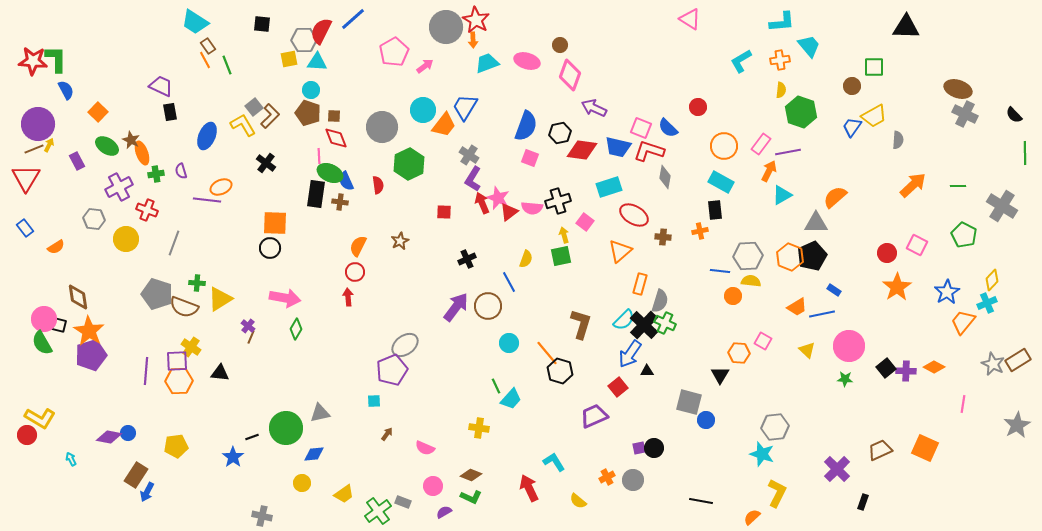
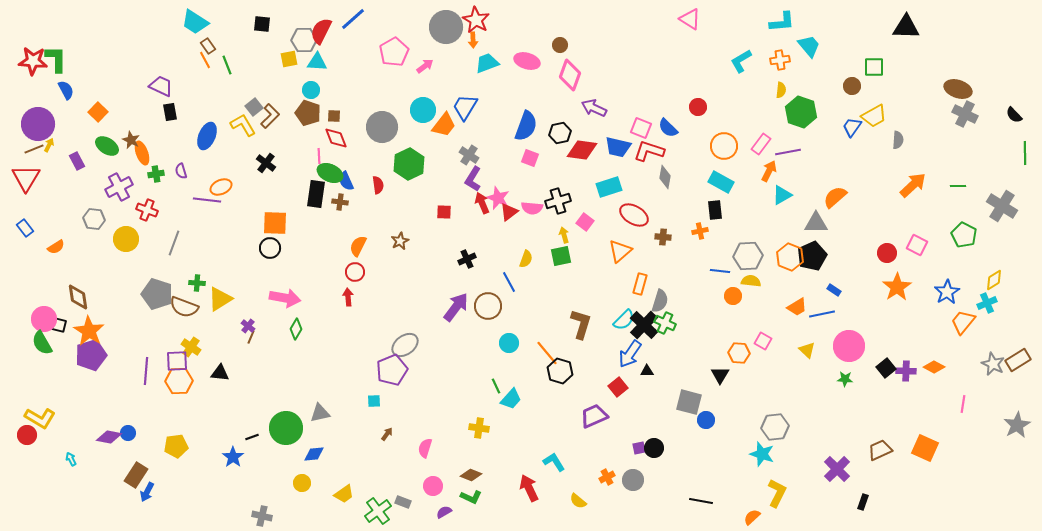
yellow diamond at (992, 280): moved 2 px right; rotated 15 degrees clockwise
pink semicircle at (425, 448): rotated 84 degrees clockwise
